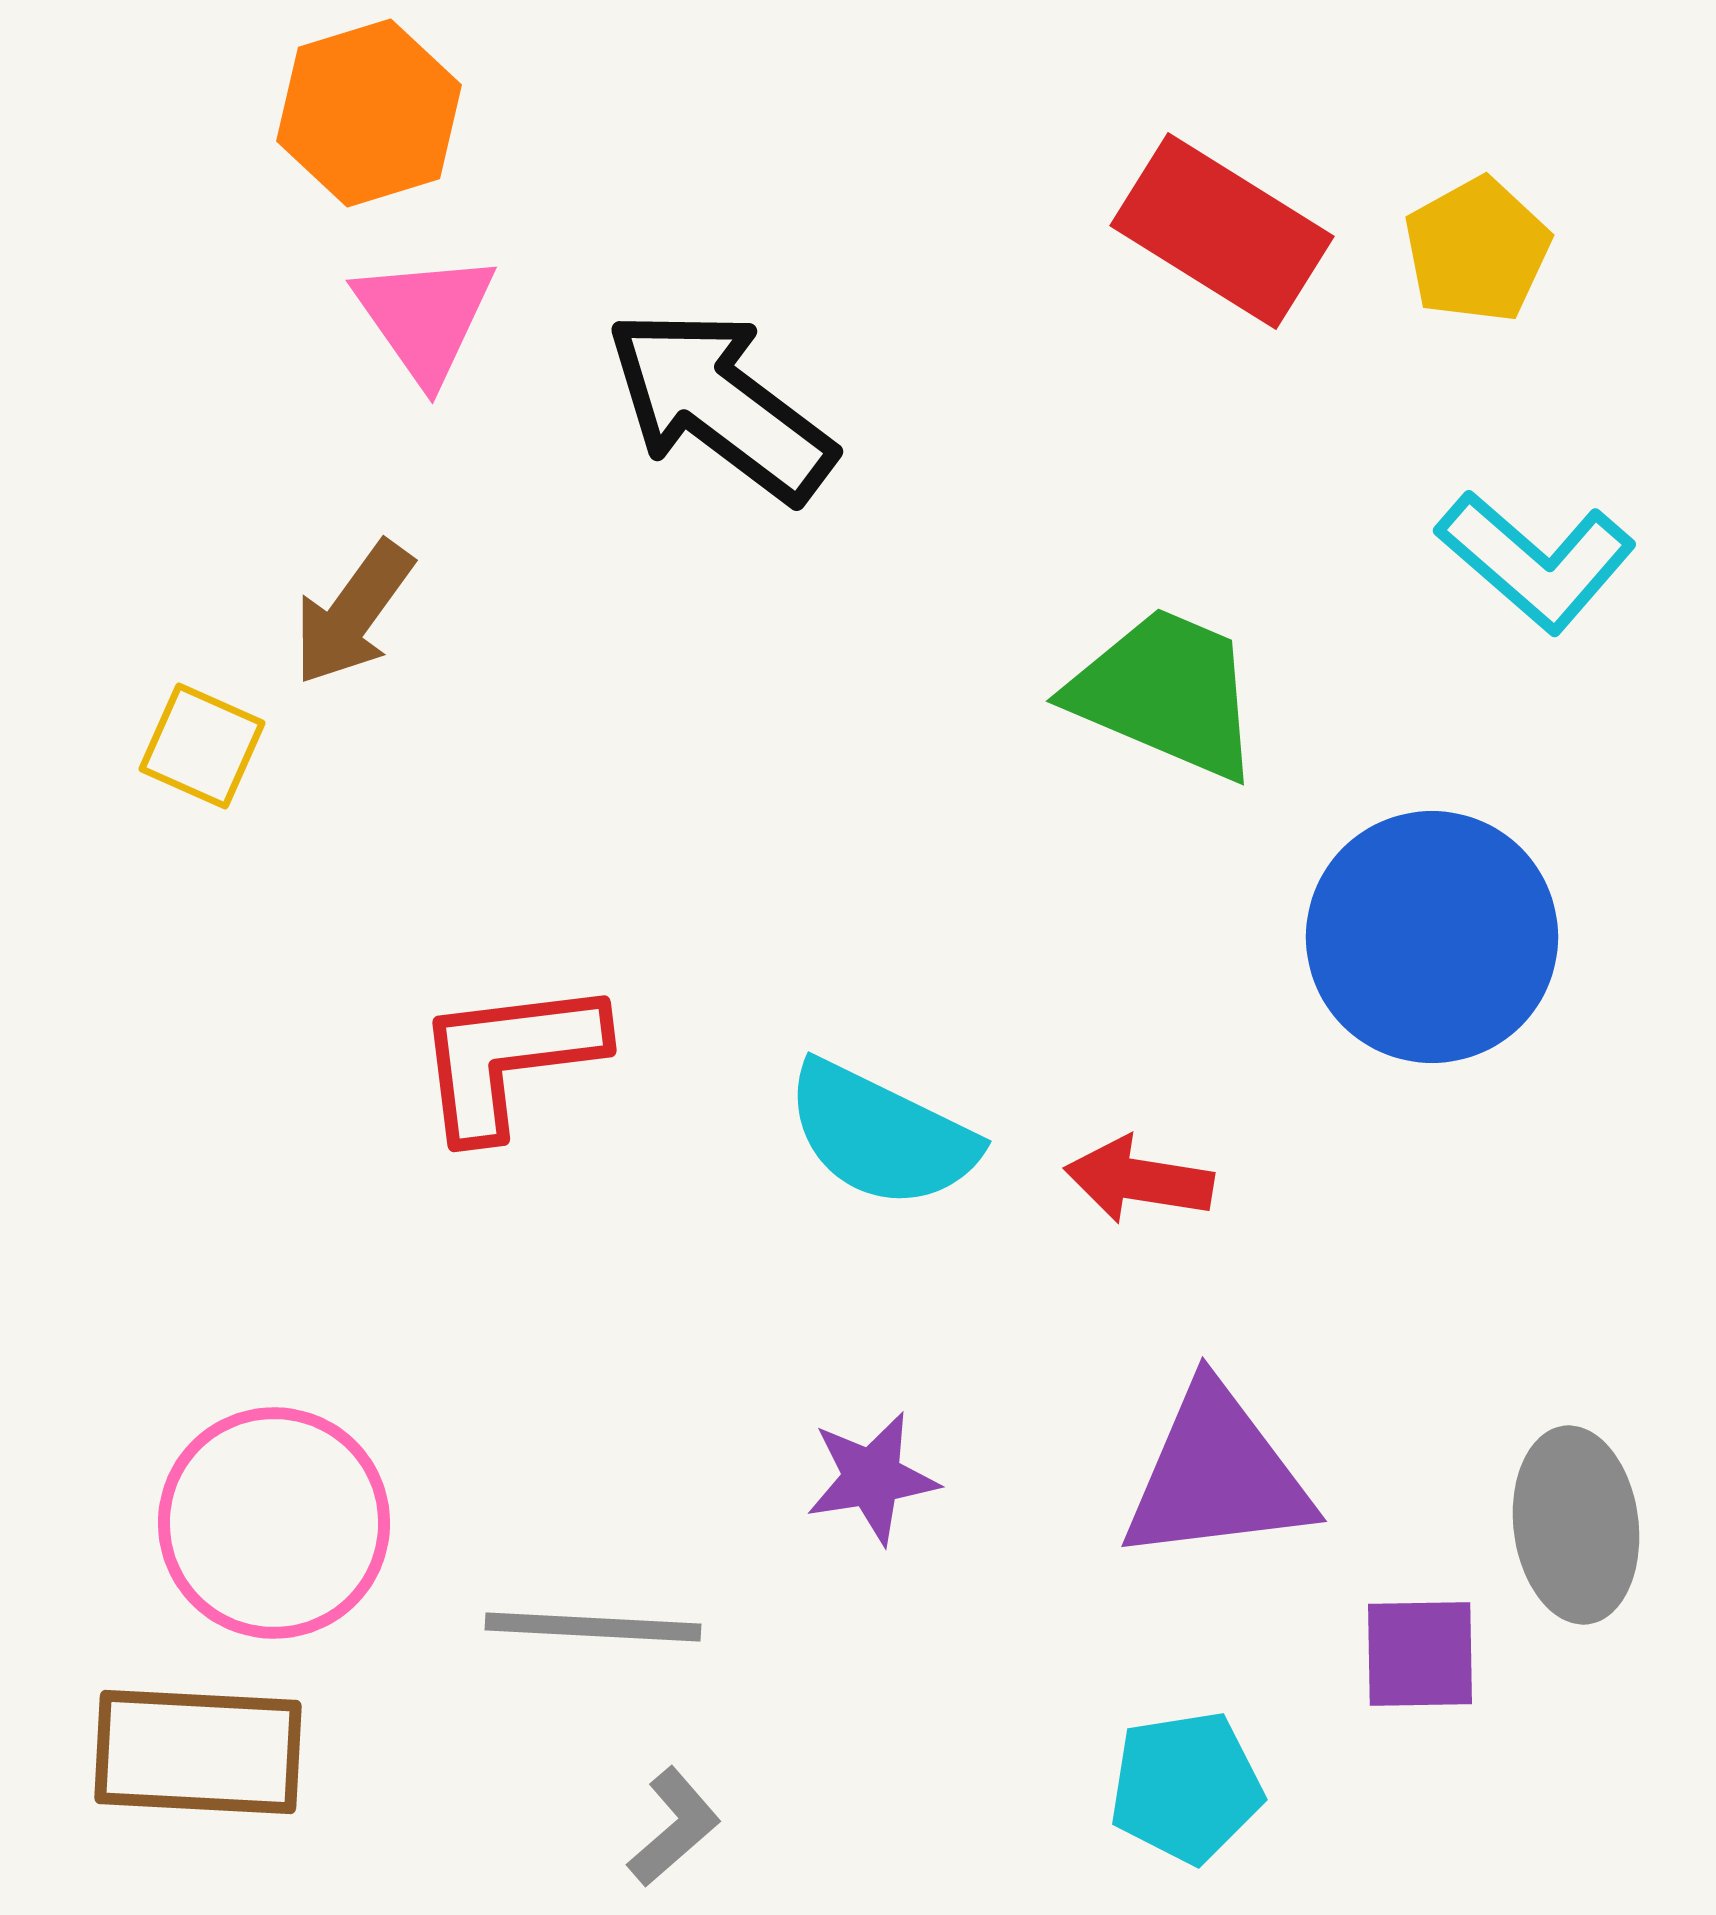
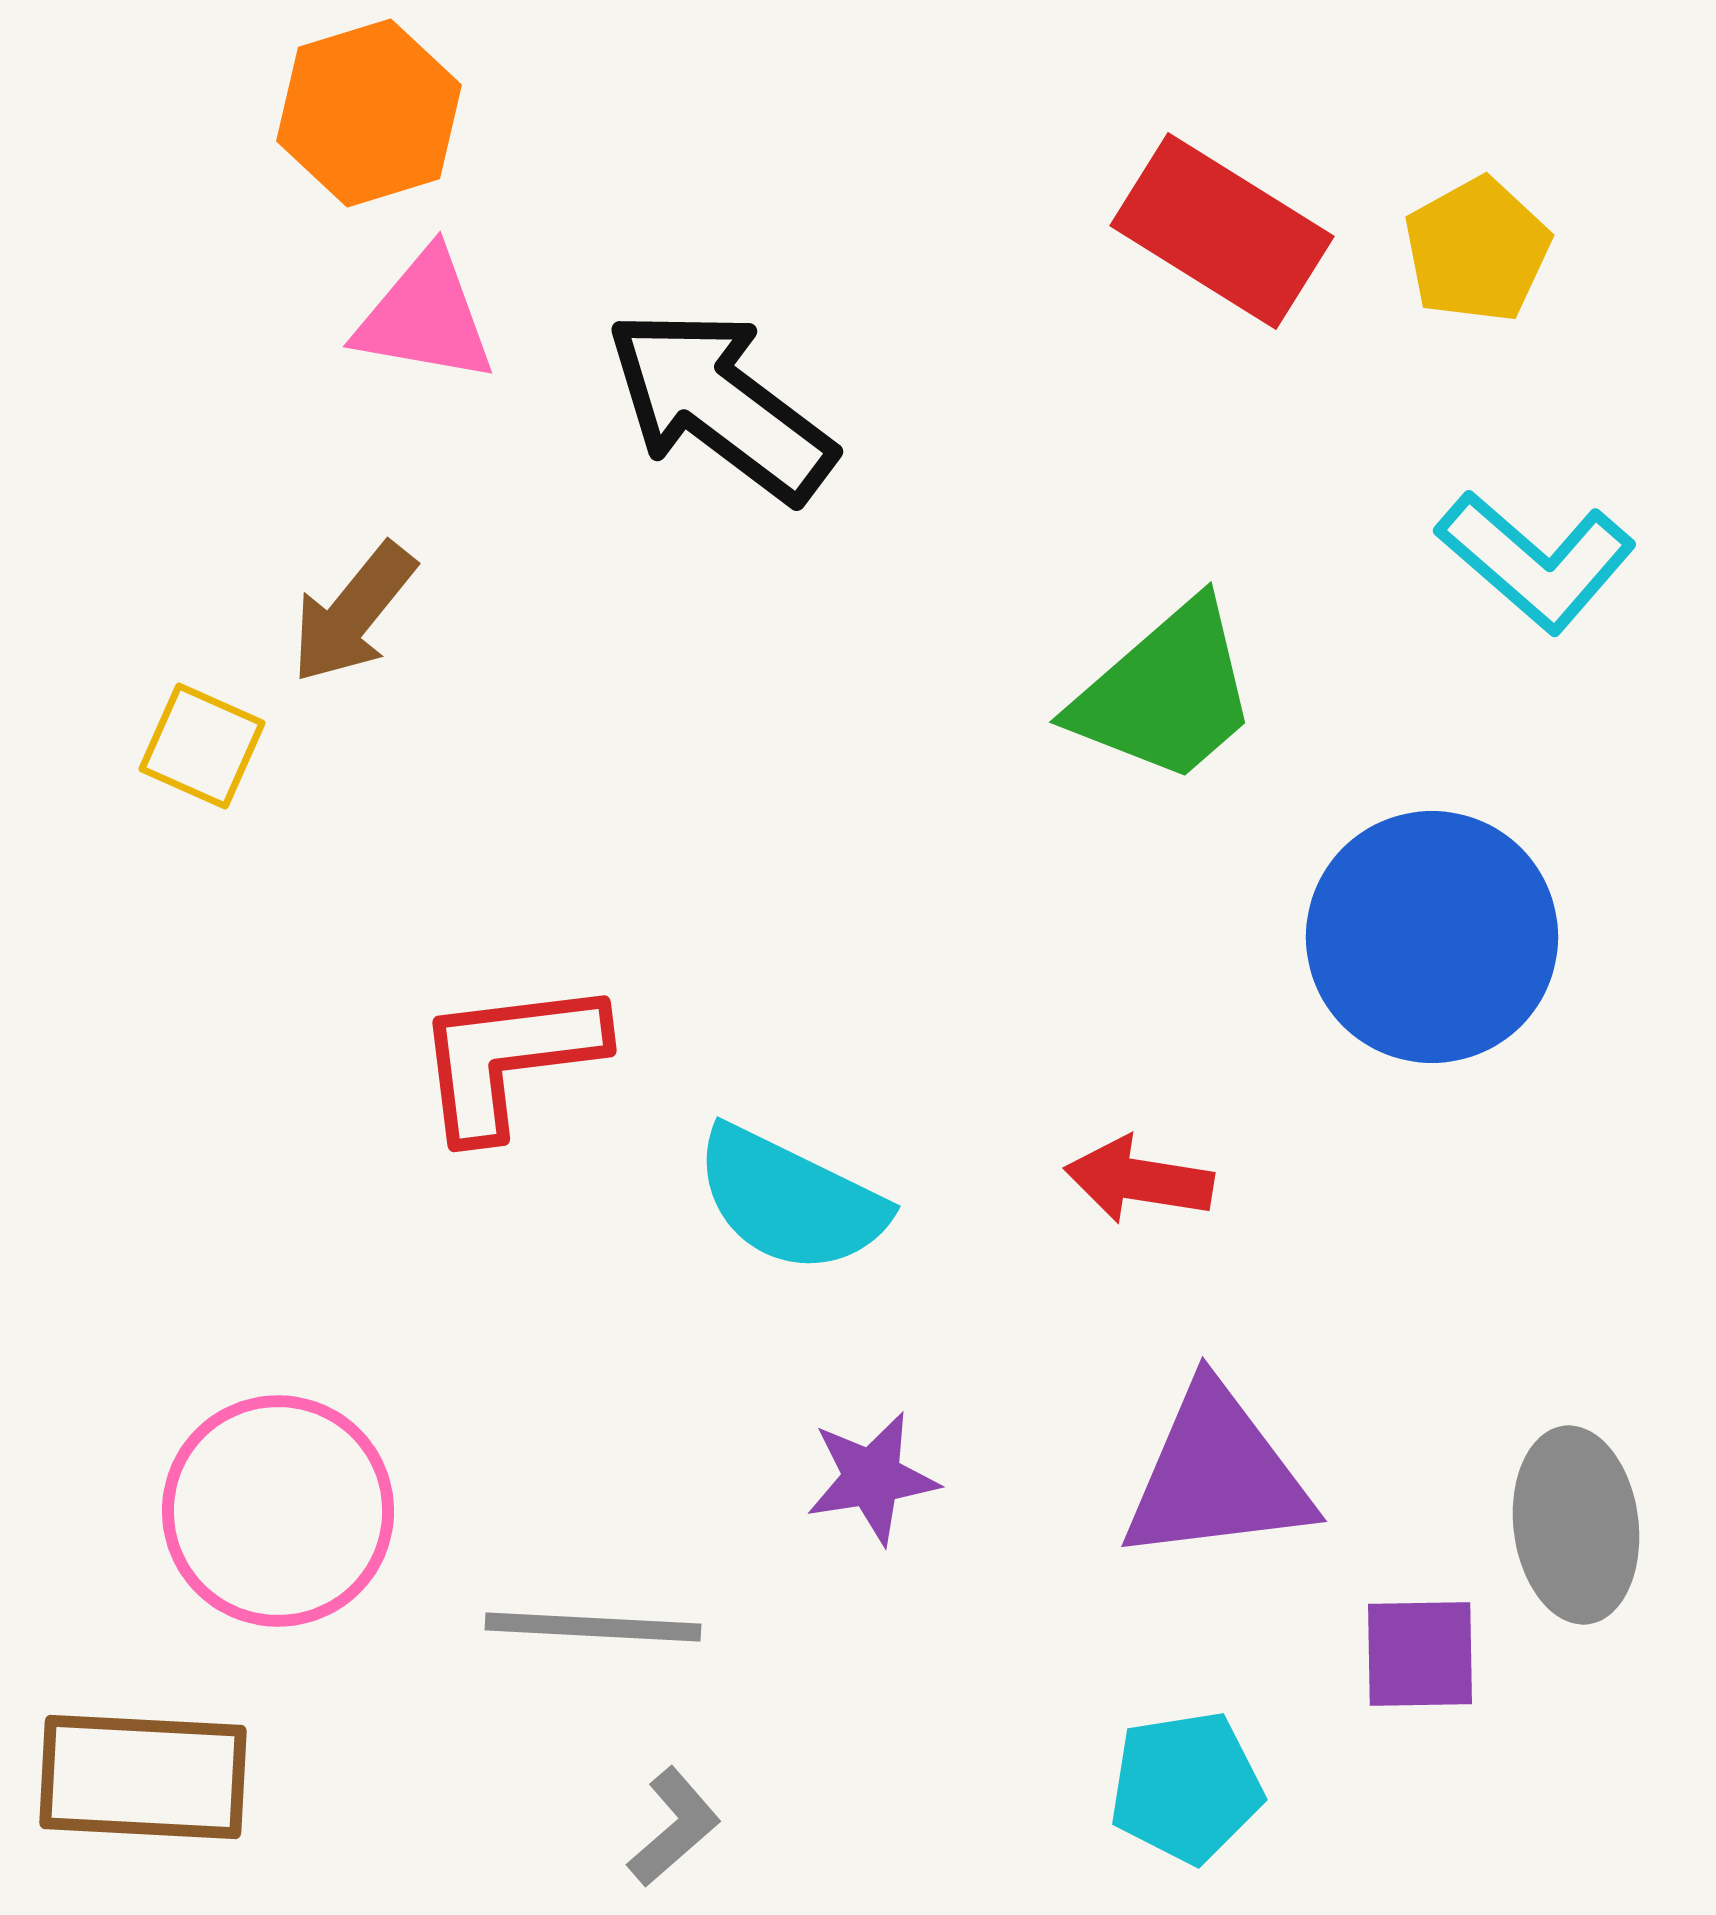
pink triangle: rotated 45 degrees counterclockwise
brown arrow: rotated 3 degrees clockwise
green trapezoid: rotated 116 degrees clockwise
cyan semicircle: moved 91 px left, 65 px down
pink circle: moved 4 px right, 12 px up
brown rectangle: moved 55 px left, 25 px down
